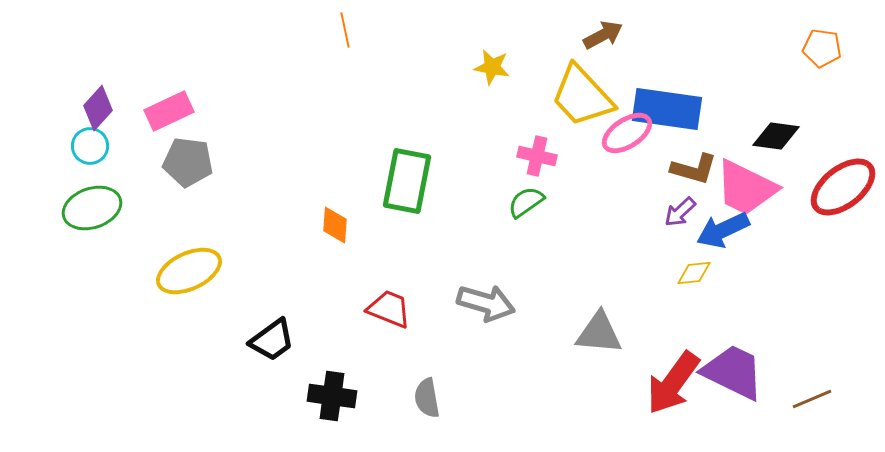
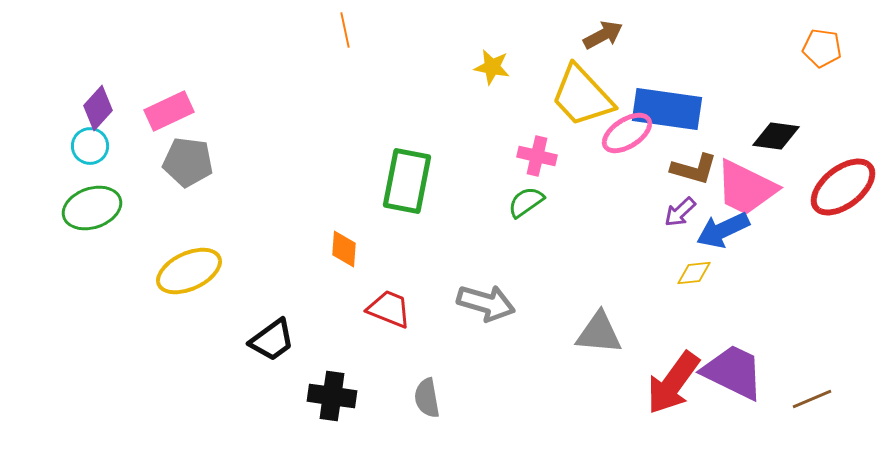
orange diamond: moved 9 px right, 24 px down
